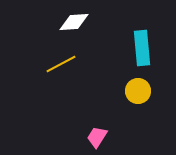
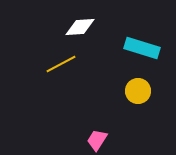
white diamond: moved 6 px right, 5 px down
cyan rectangle: rotated 68 degrees counterclockwise
pink trapezoid: moved 3 px down
